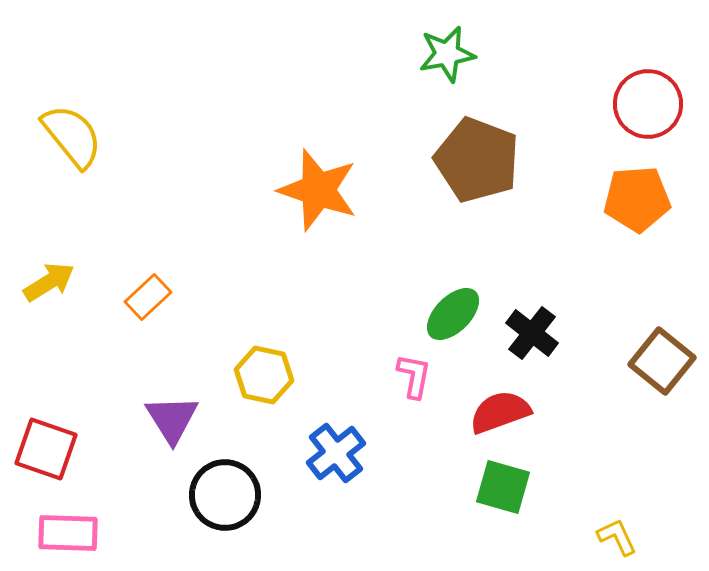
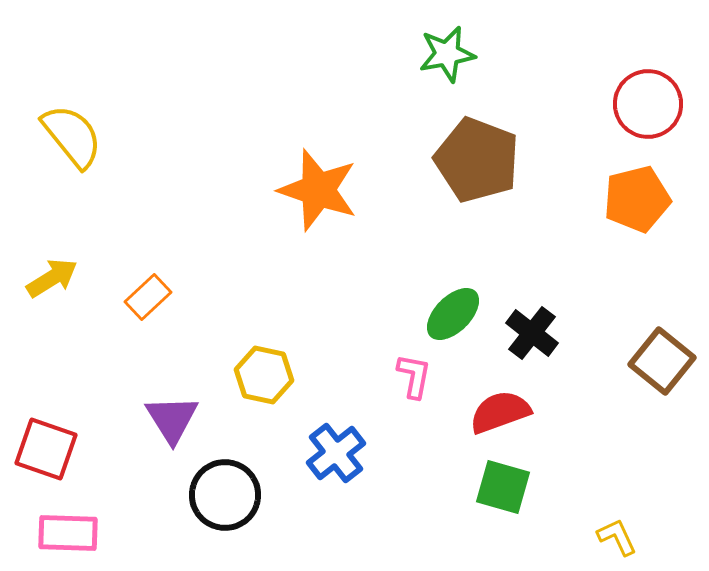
orange pentagon: rotated 10 degrees counterclockwise
yellow arrow: moved 3 px right, 4 px up
